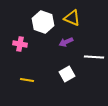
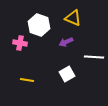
yellow triangle: moved 1 px right
white hexagon: moved 4 px left, 3 px down
pink cross: moved 1 px up
